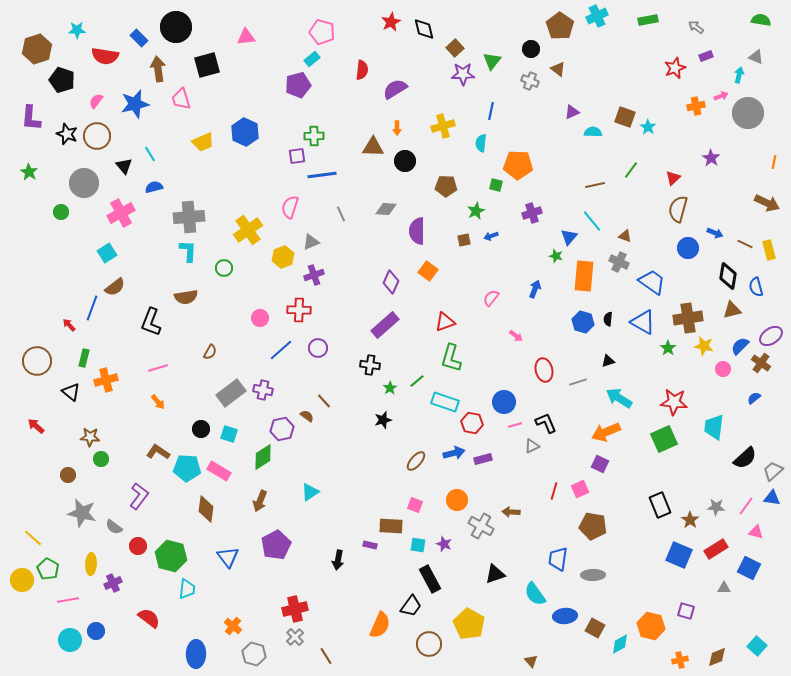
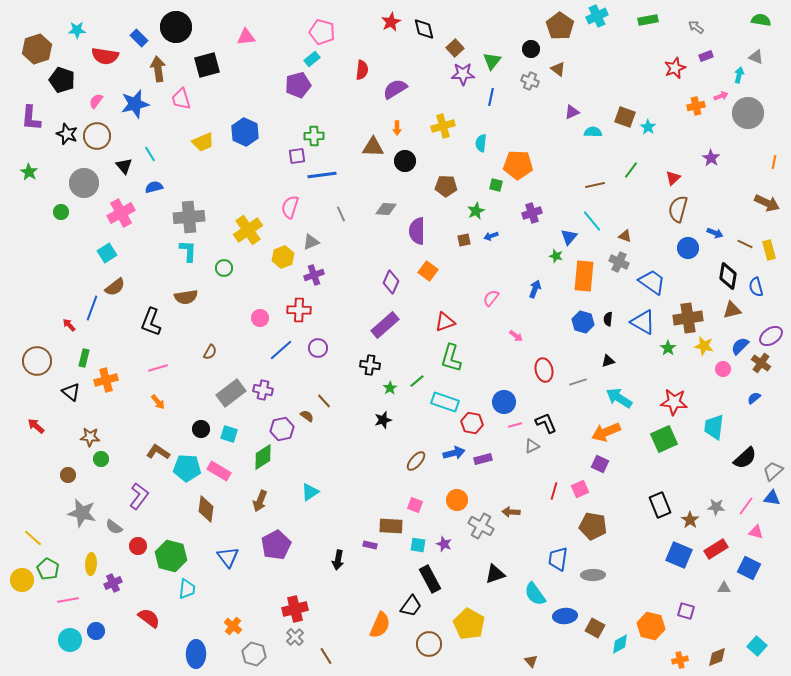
blue line at (491, 111): moved 14 px up
